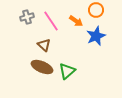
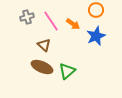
orange arrow: moved 3 px left, 3 px down
